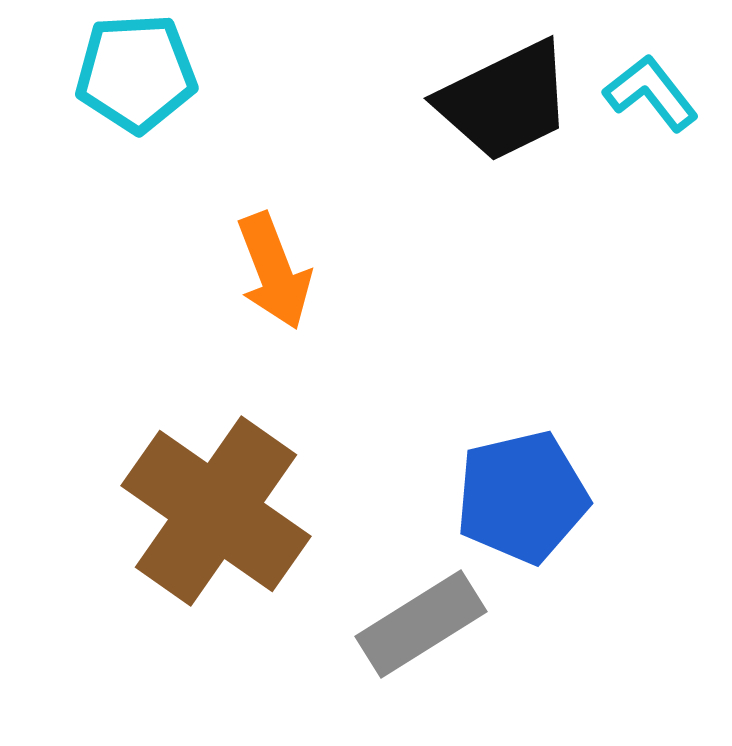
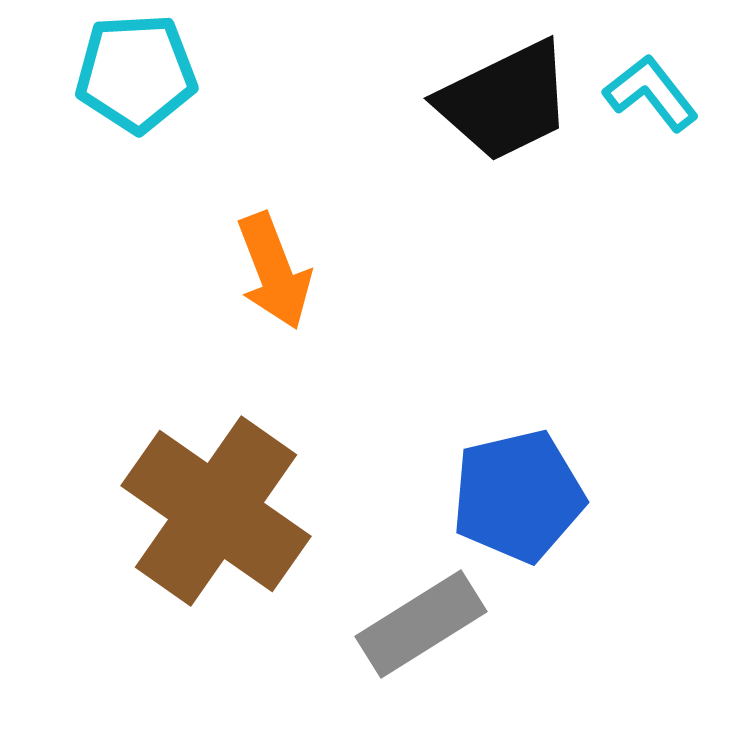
blue pentagon: moved 4 px left, 1 px up
